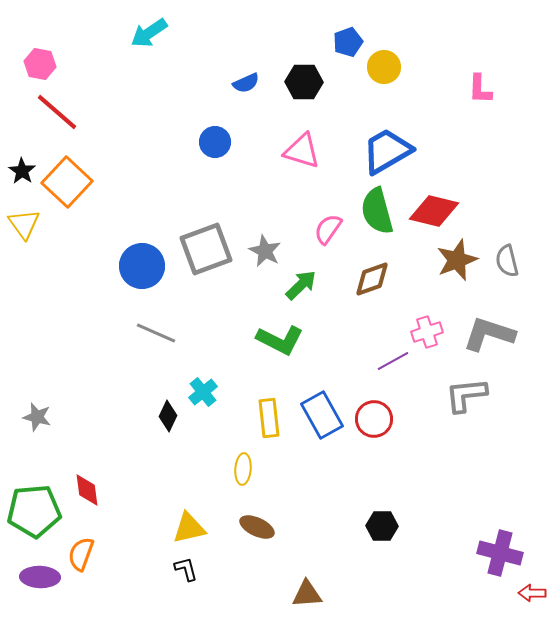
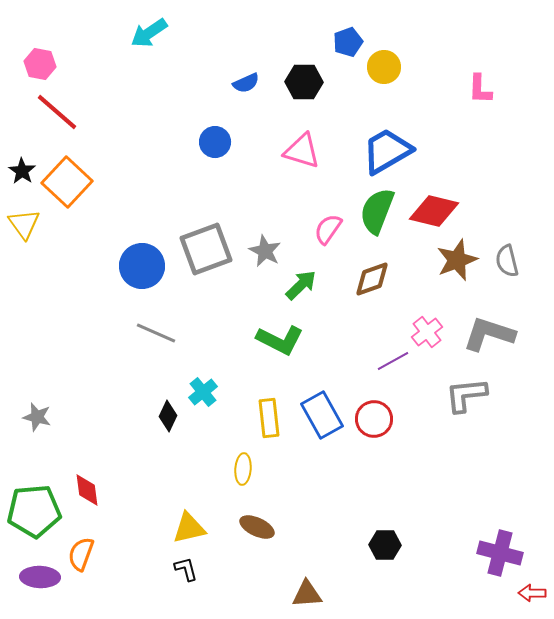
green semicircle at (377, 211): rotated 36 degrees clockwise
pink cross at (427, 332): rotated 20 degrees counterclockwise
black hexagon at (382, 526): moved 3 px right, 19 px down
